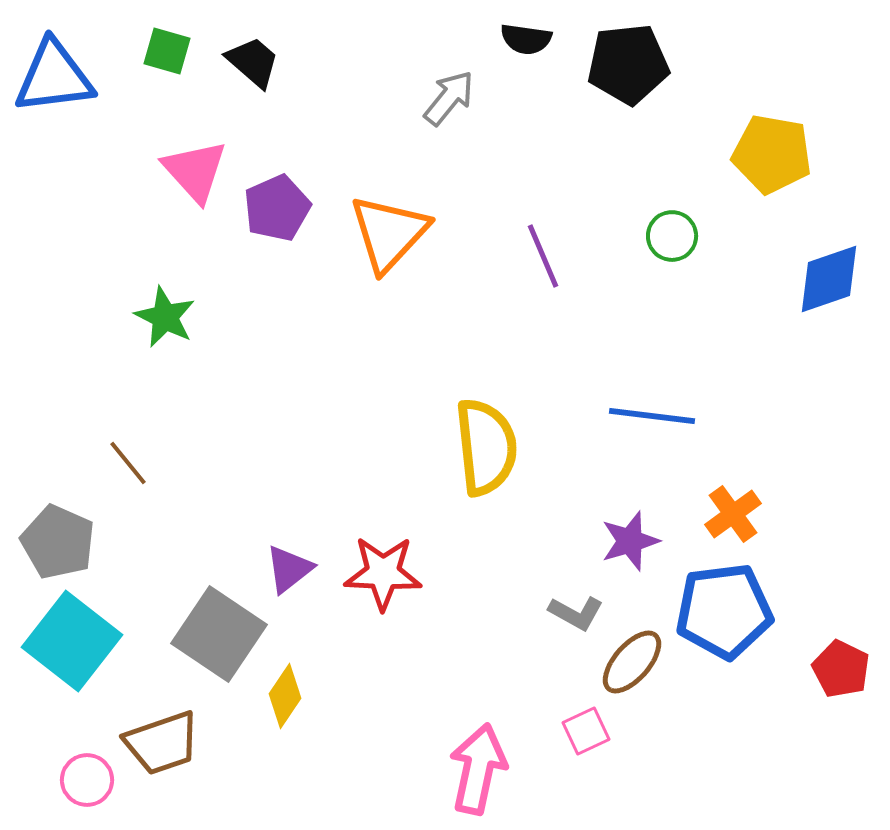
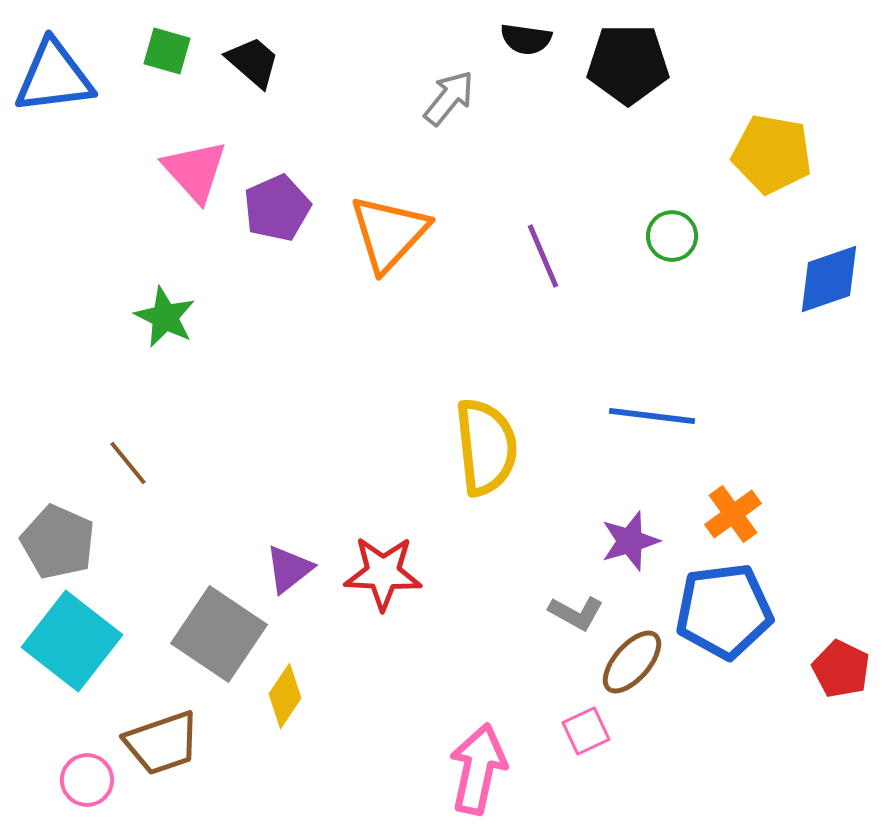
black pentagon: rotated 6 degrees clockwise
